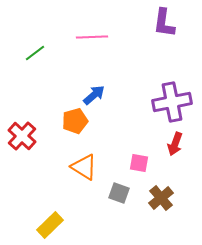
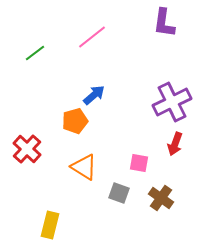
pink line: rotated 36 degrees counterclockwise
purple cross: rotated 15 degrees counterclockwise
red cross: moved 5 px right, 13 px down
brown cross: rotated 15 degrees counterclockwise
yellow rectangle: rotated 32 degrees counterclockwise
